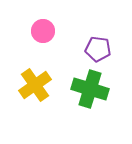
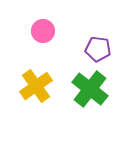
yellow cross: moved 1 px right, 1 px down
green cross: rotated 21 degrees clockwise
